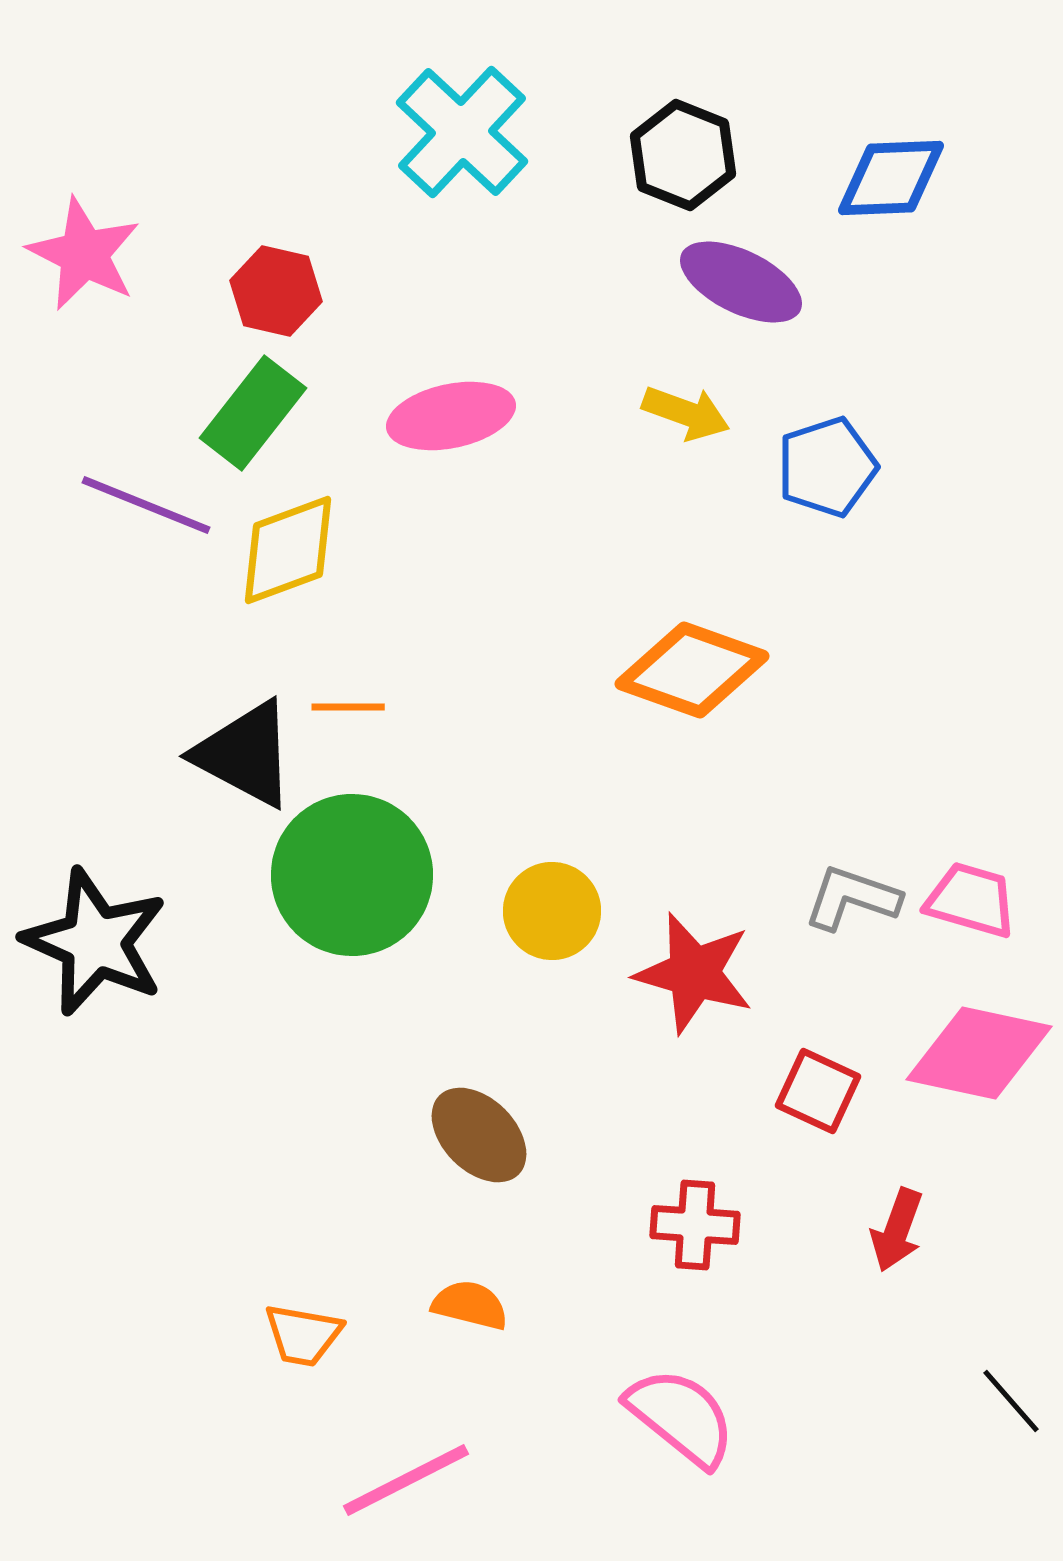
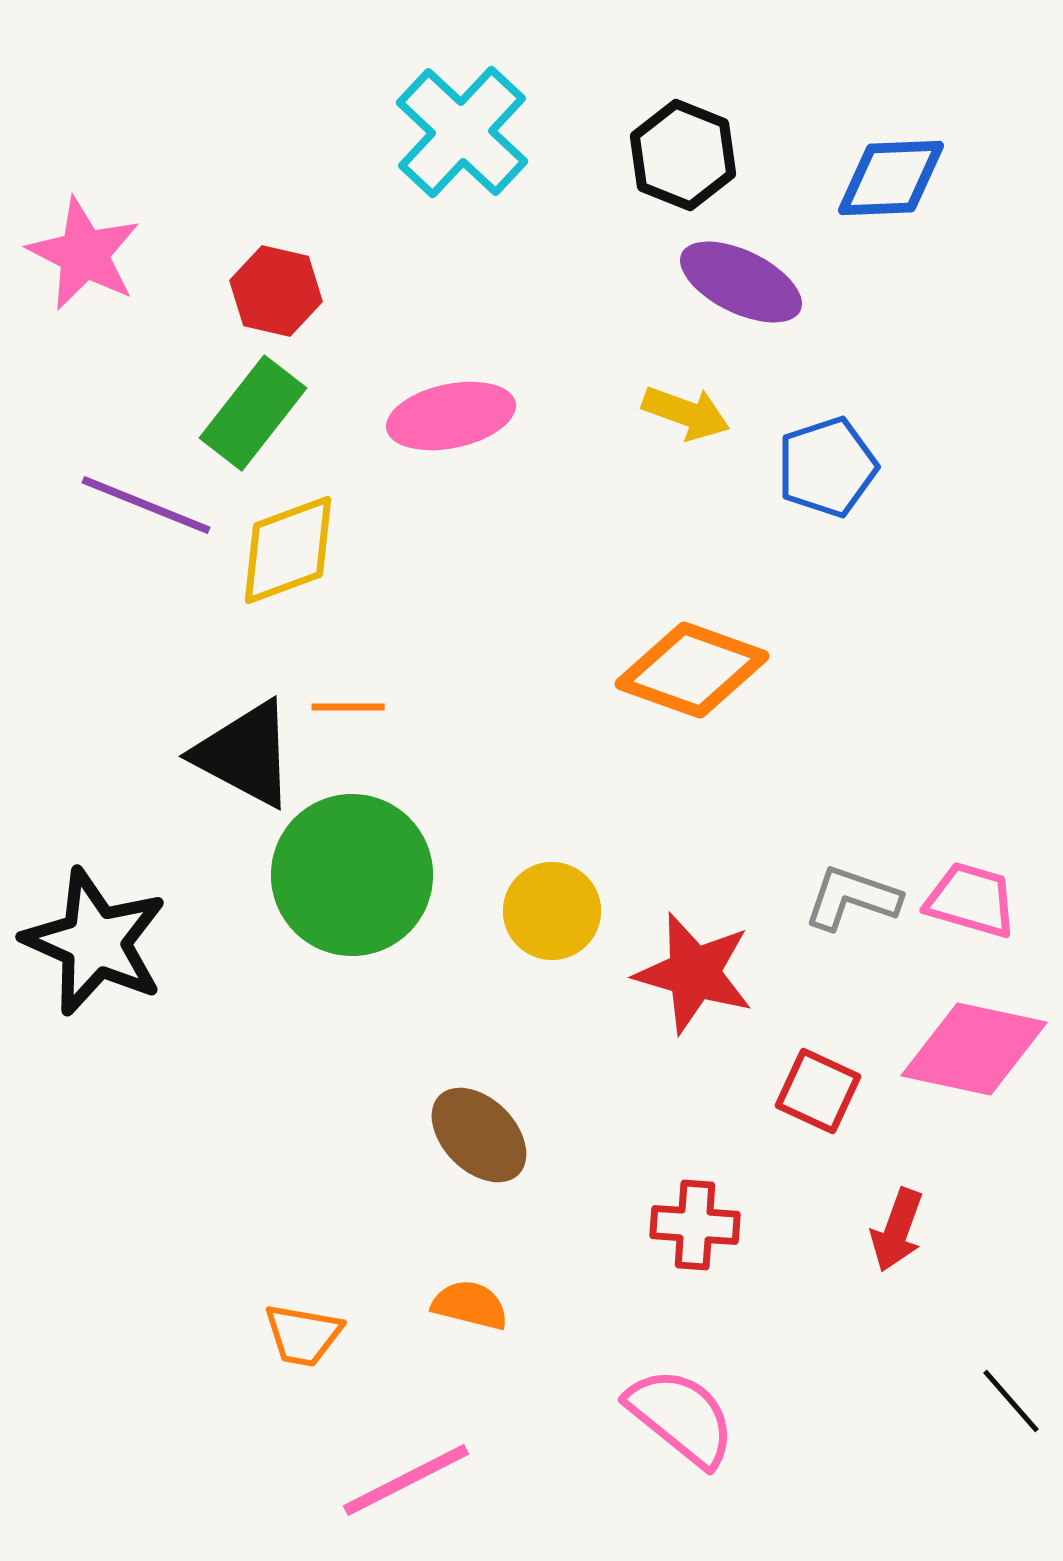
pink diamond: moved 5 px left, 4 px up
